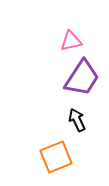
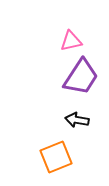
purple trapezoid: moved 1 px left, 1 px up
black arrow: rotated 55 degrees counterclockwise
